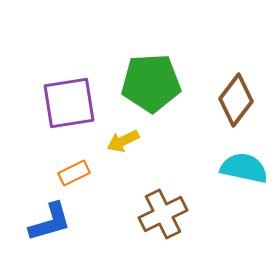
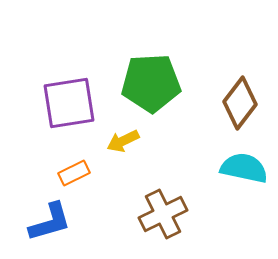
brown diamond: moved 4 px right, 3 px down
